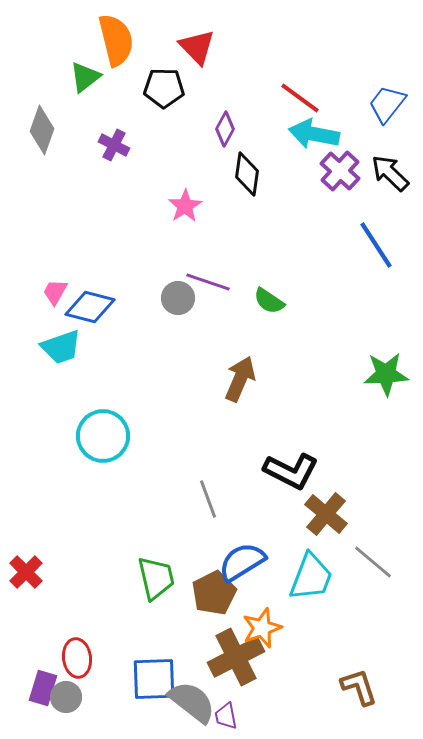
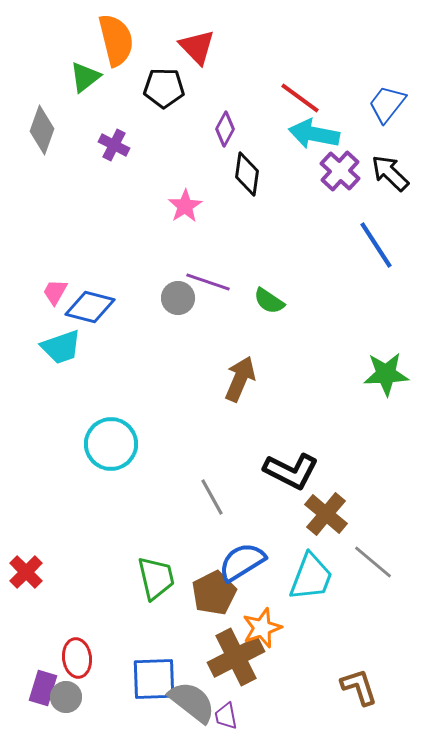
cyan circle at (103, 436): moved 8 px right, 8 px down
gray line at (208, 499): moved 4 px right, 2 px up; rotated 9 degrees counterclockwise
